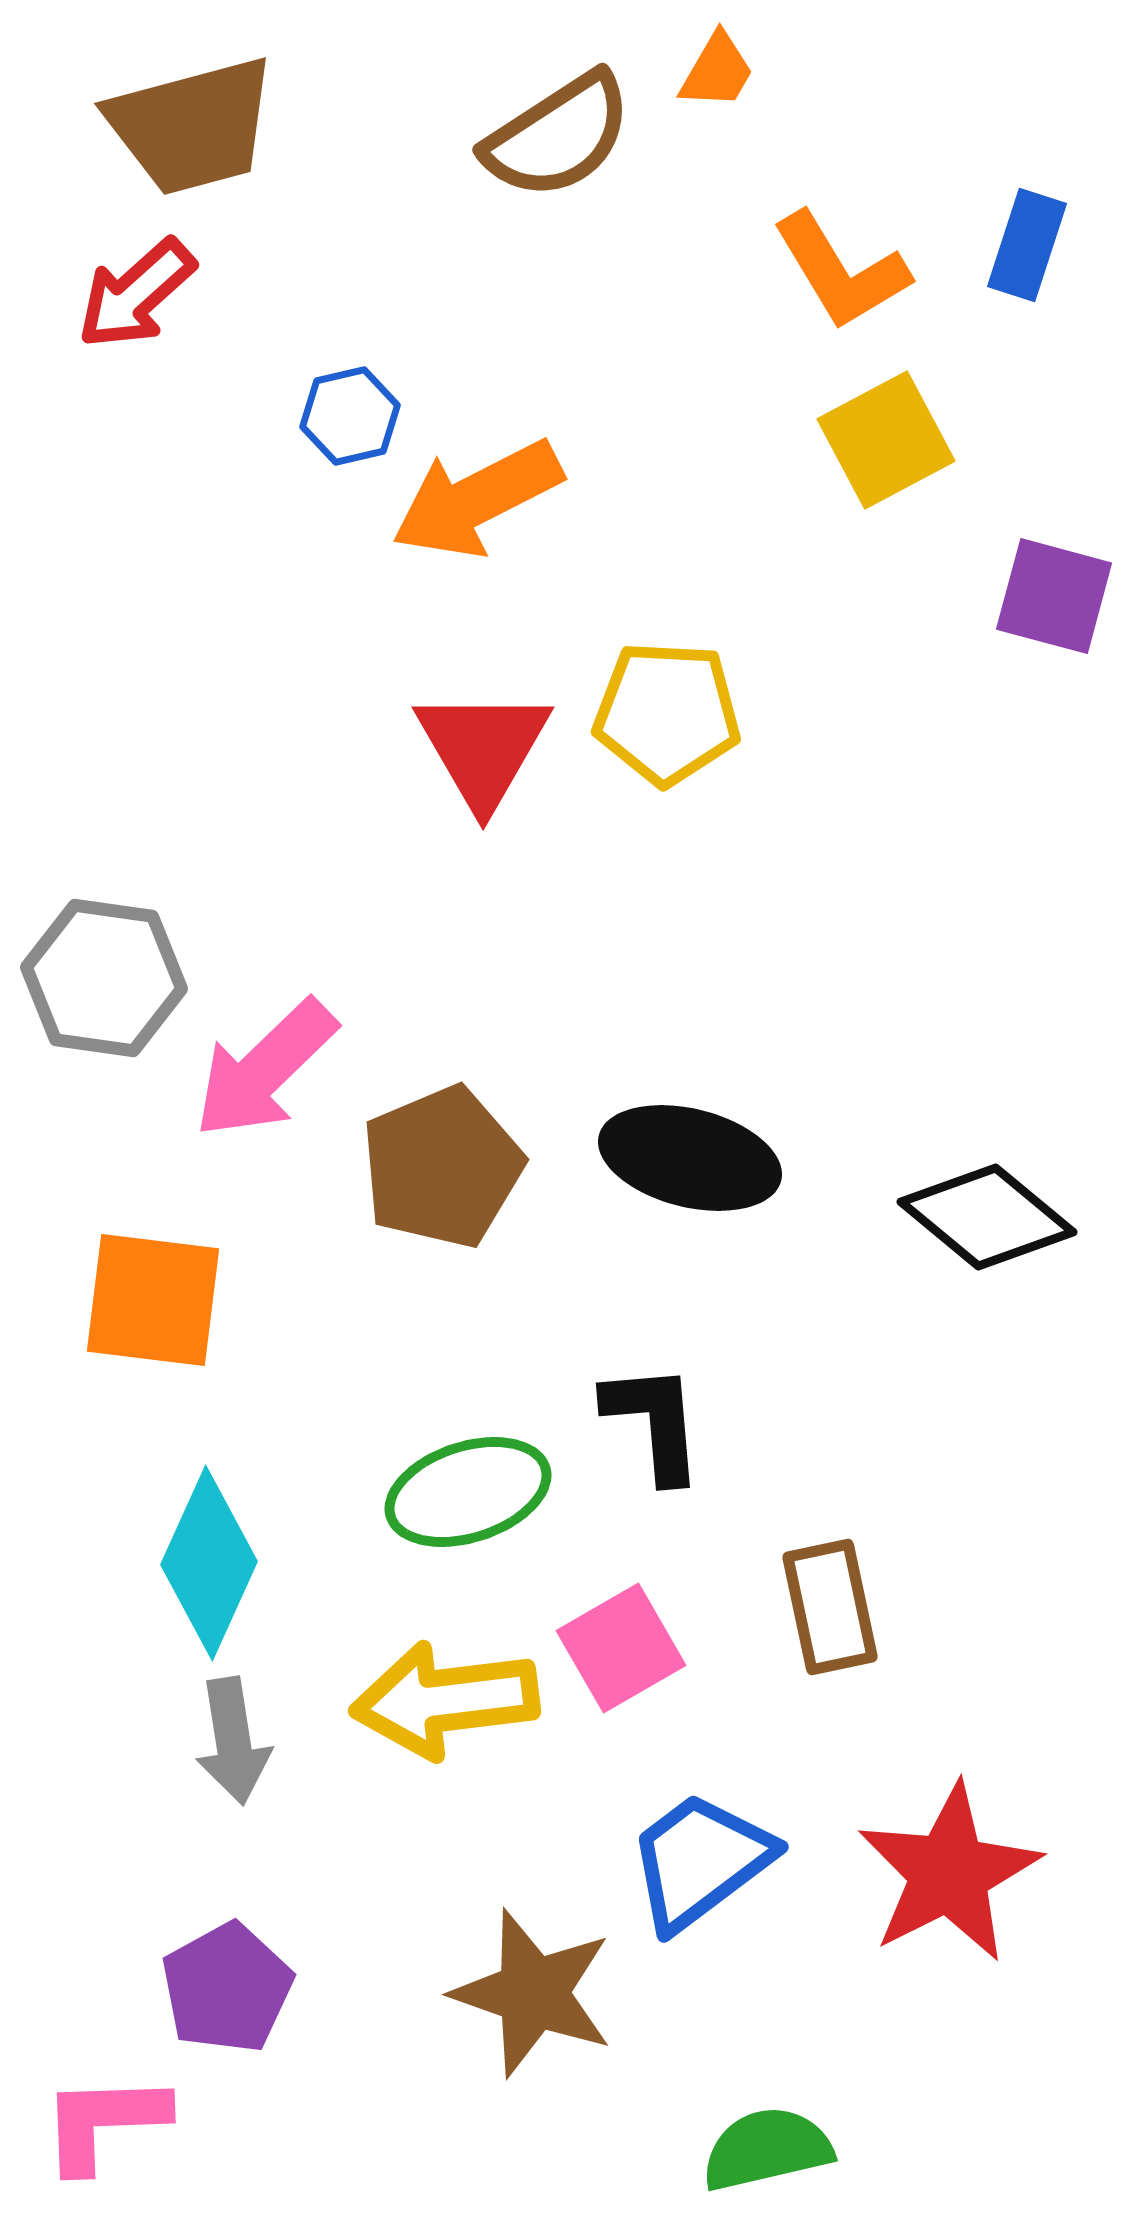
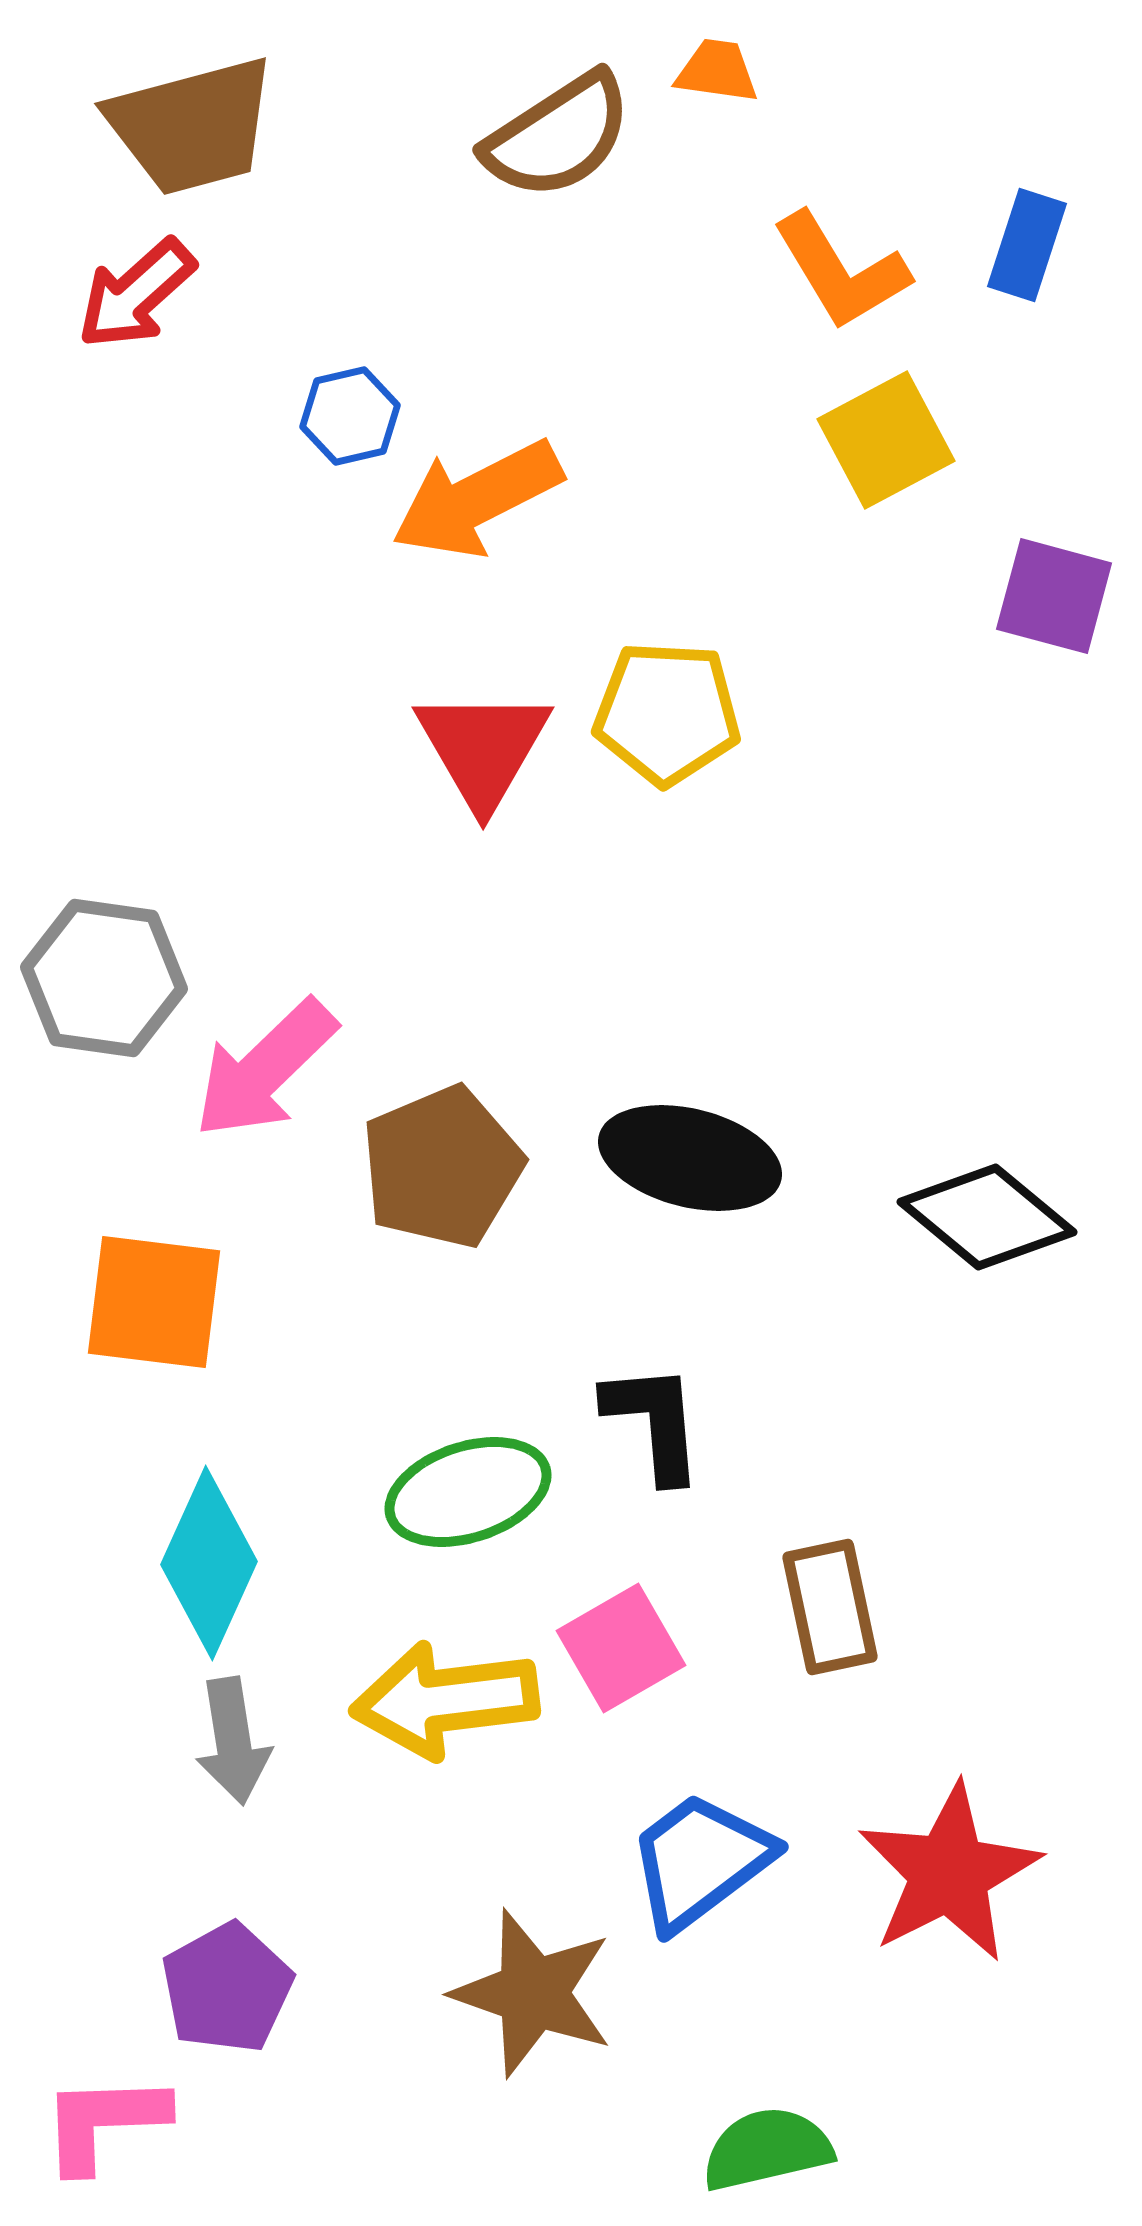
orange trapezoid: rotated 112 degrees counterclockwise
orange square: moved 1 px right, 2 px down
